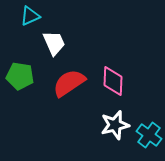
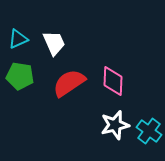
cyan triangle: moved 12 px left, 23 px down
cyan cross: moved 4 px up
